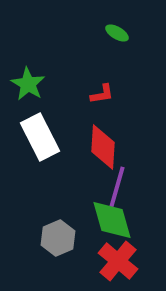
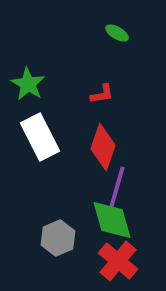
red diamond: rotated 15 degrees clockwise
